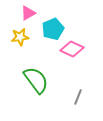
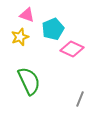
pink triangle: moved 1 px left, 2 px down; rotated 49 degrees clockwise
yellow star: rotated 12 degrees counterclockwise
green semicircle: moved 7 px left, 1 px down; rotated 12 degrees clockwise
gray line: moved 2 px right, 2 px down
